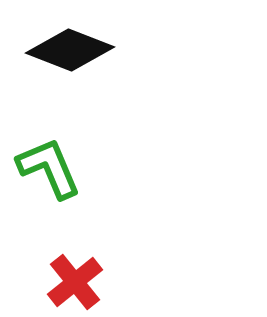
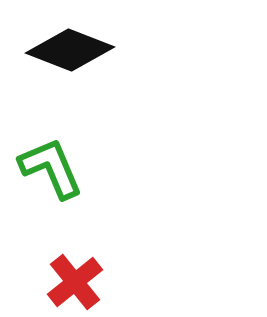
green L-shape: moved 2 px right
